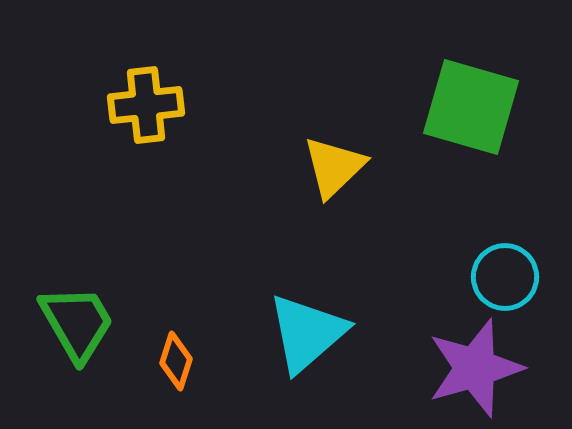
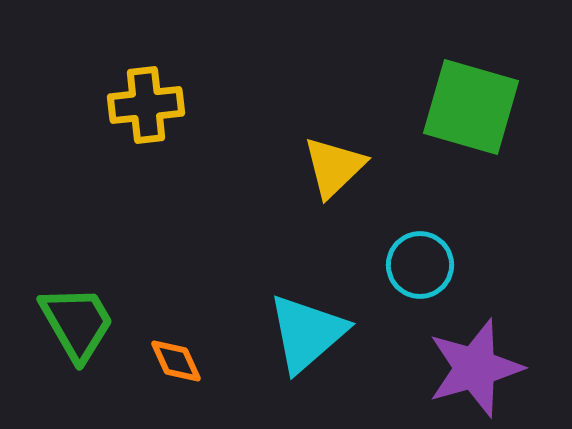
cyan circle: moved 85 px left, 12 px up
orange diamond: rotated 42 degrees counterclockwise
